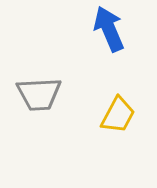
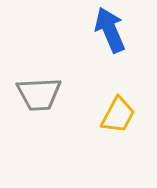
blue arrow: moved 1 px right, 1 px down
